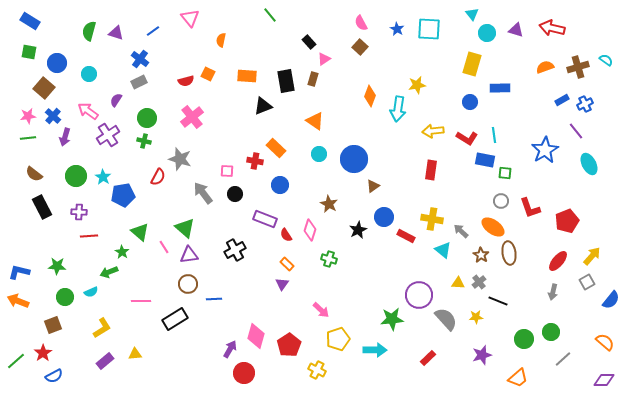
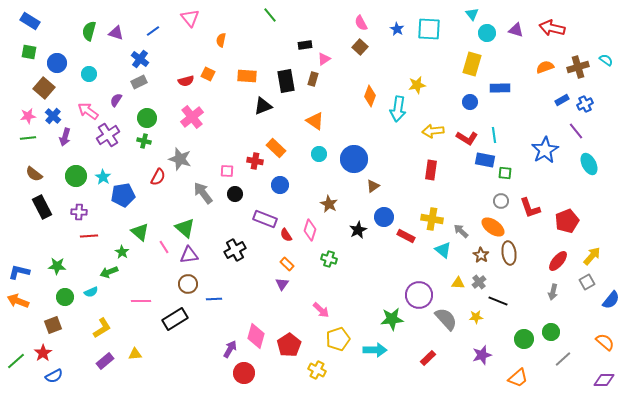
black rectangle at (309, 42): moved 4 px left, 3 px down; rotated 56 degrees counterclockwise
